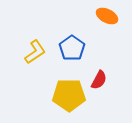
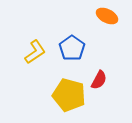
yellow pentagon: rotated 16 degrees clockwise
